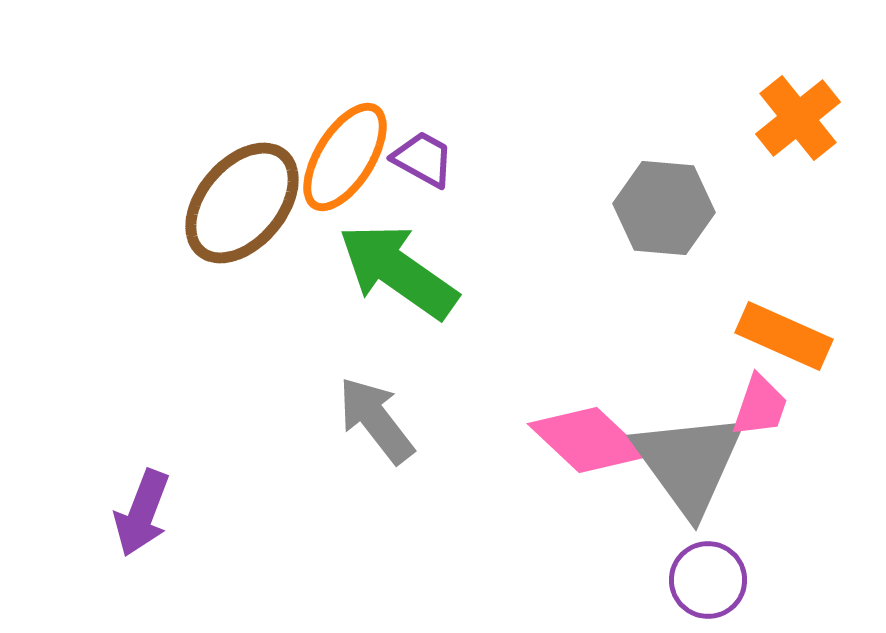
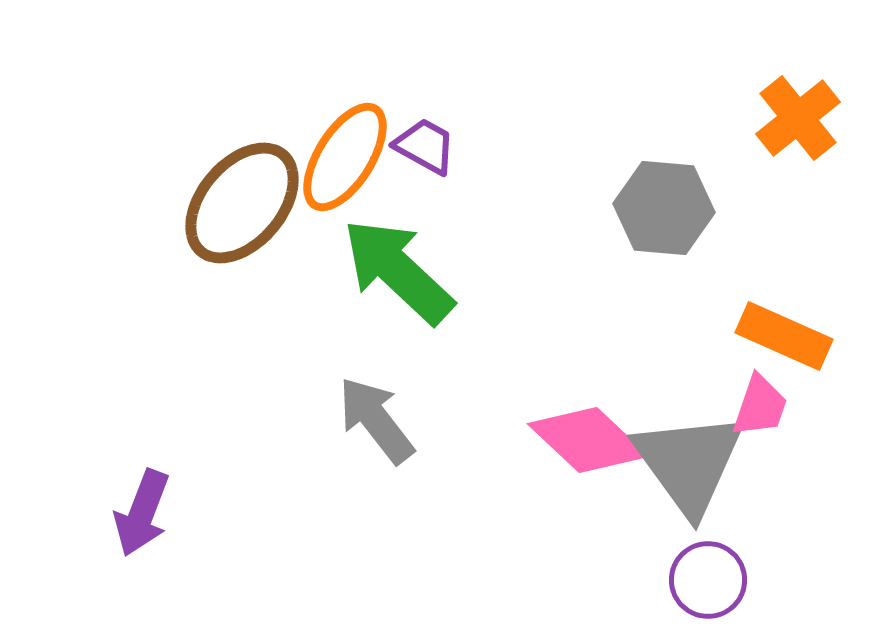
purple trapezoid: moved 2 px right, 13 px up
green arrow: rotated 8 degrees clockwise
